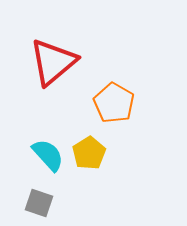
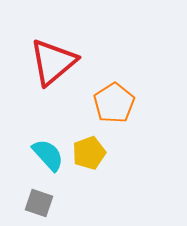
orange pentagon: rotated 9 degrees clockwise
yellow pentagon: rotated 12 degrees clockwise
